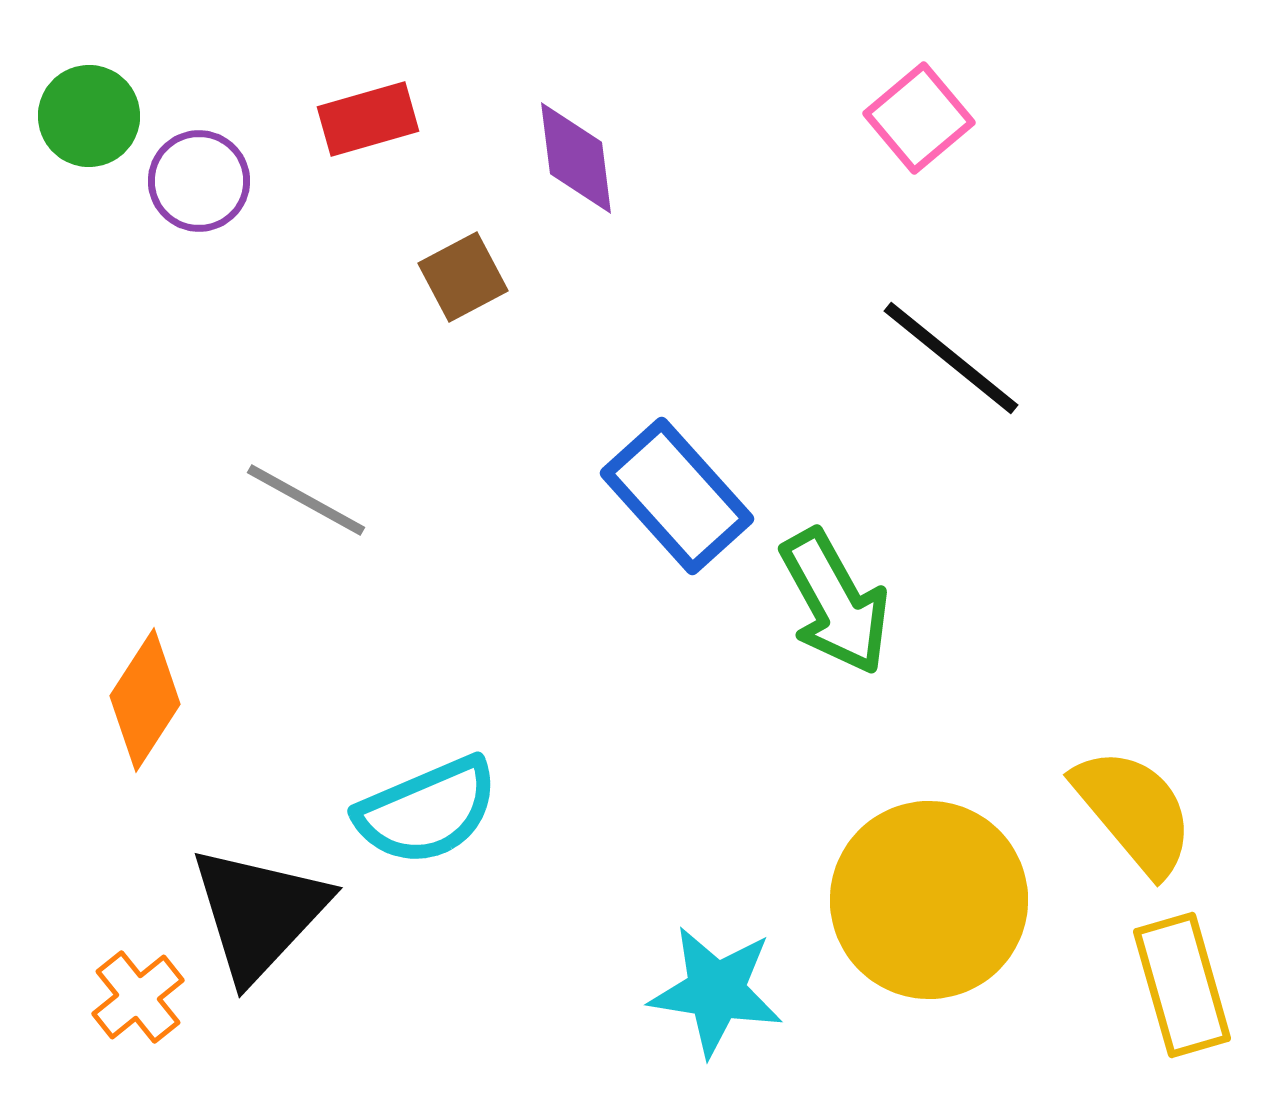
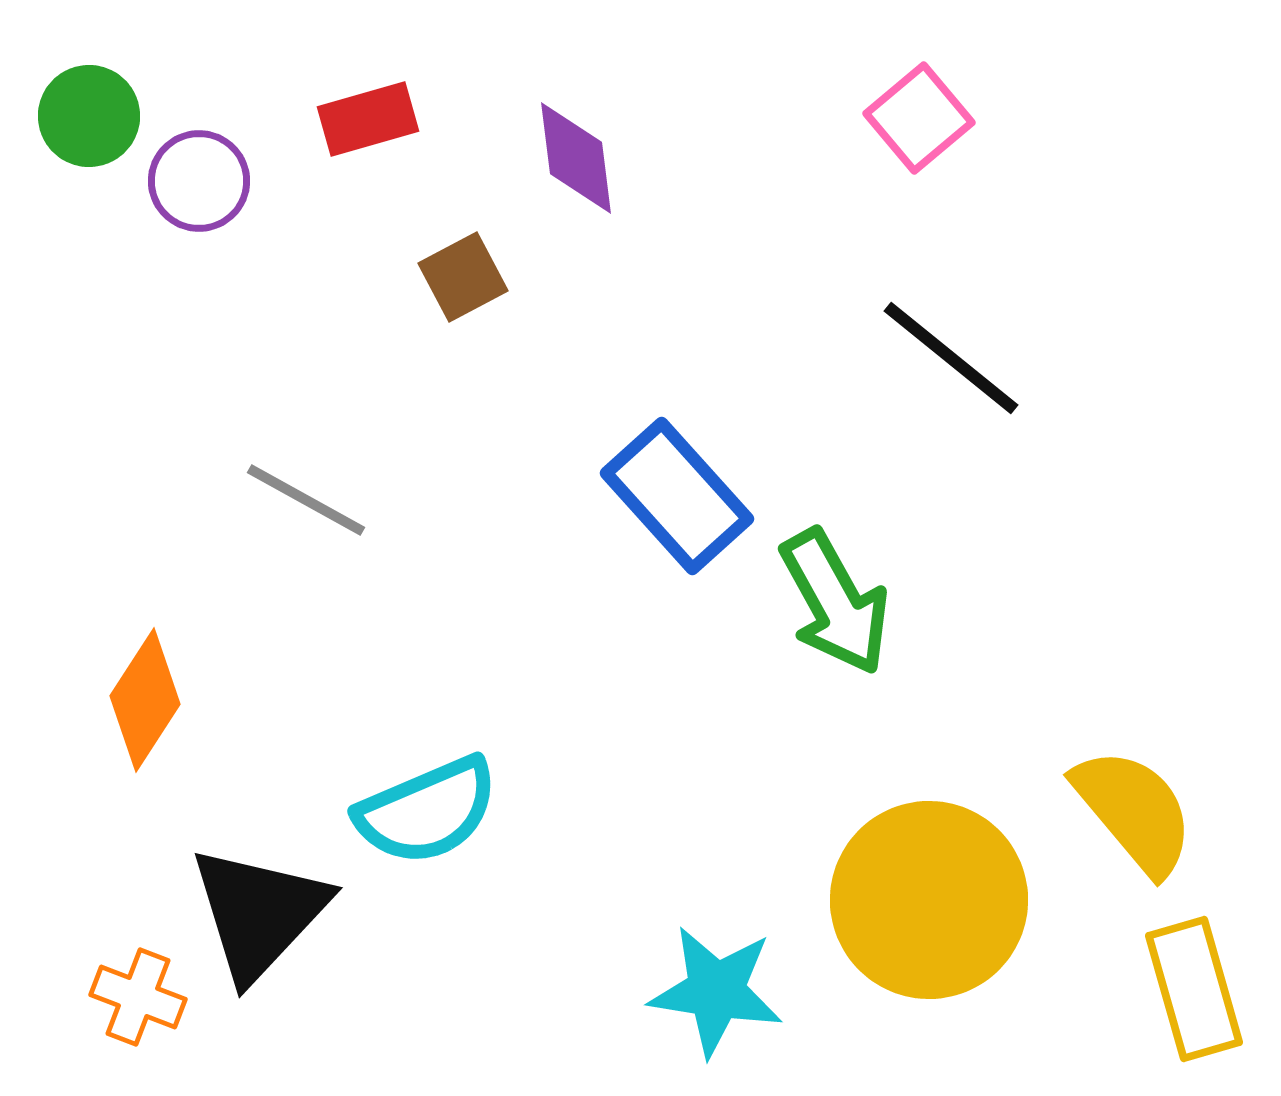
yellow rectangle: moved 12 px right, 4 px down
orange cross: rotated 30 degrees counterclockwise
